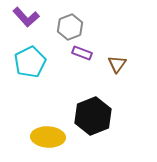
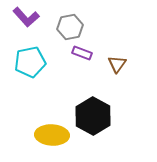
gray hexagon: rotated 10 degrees clockwise
cyan pentagon: rotated 16 degrees clockwise
black hexagon: rotated 9 degrees counterclockwise
yellow ellipse: moved 4 px right, 2 px up
